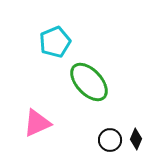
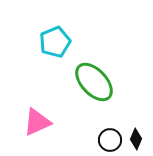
green ellipse: moved 5 px right
pink triangle: moved 1 px up
